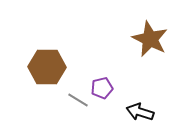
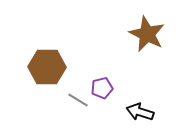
brown star: moved 3 px left, 5 px up
